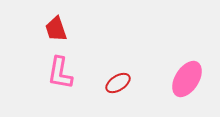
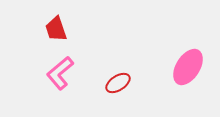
pink L-shape: rotated 40 degrees clockwise
pink ellipse: moved 1 px right, 12 px up
